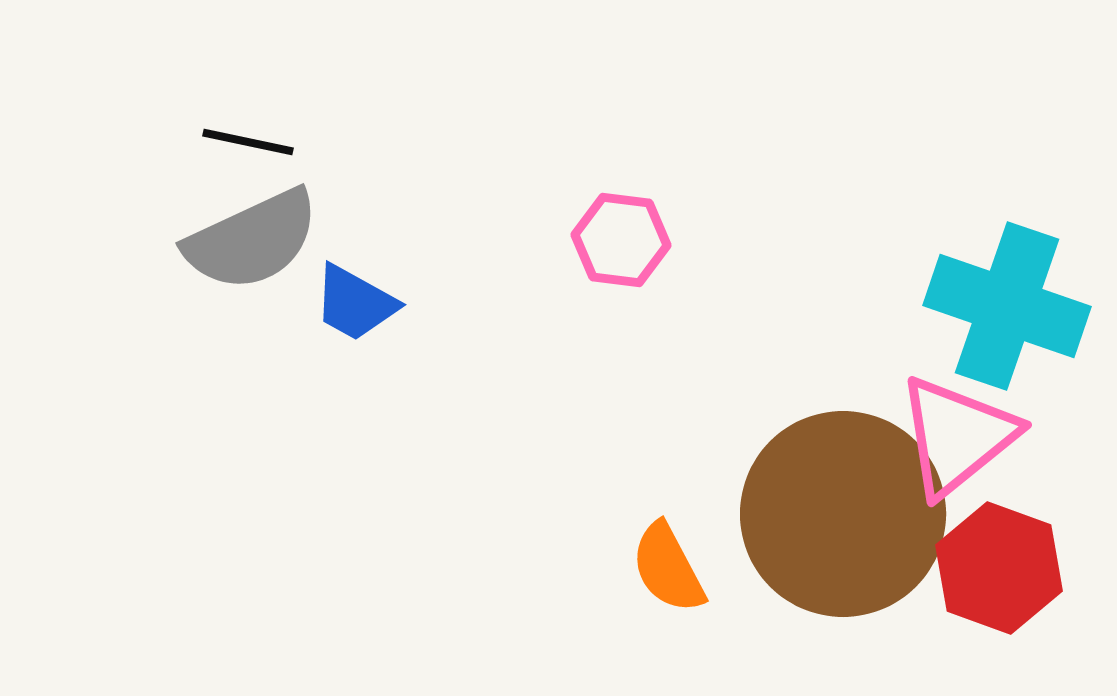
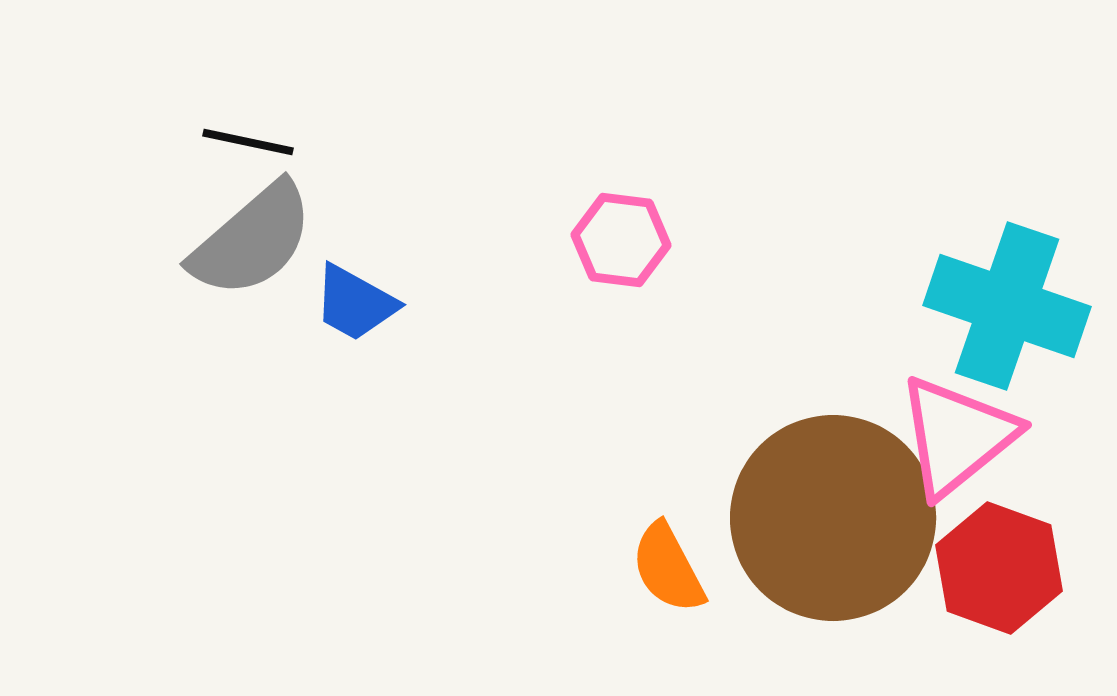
gray semicircle: rotated 16 degrees counterclockwise
brown circle: moved 10 px left, 4 px down
